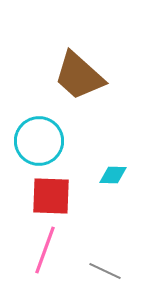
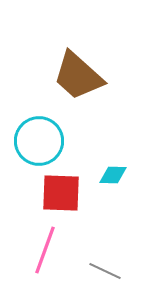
brown trapezoid: moved 1 px left
red square: moved 10 px right, 3 px up
